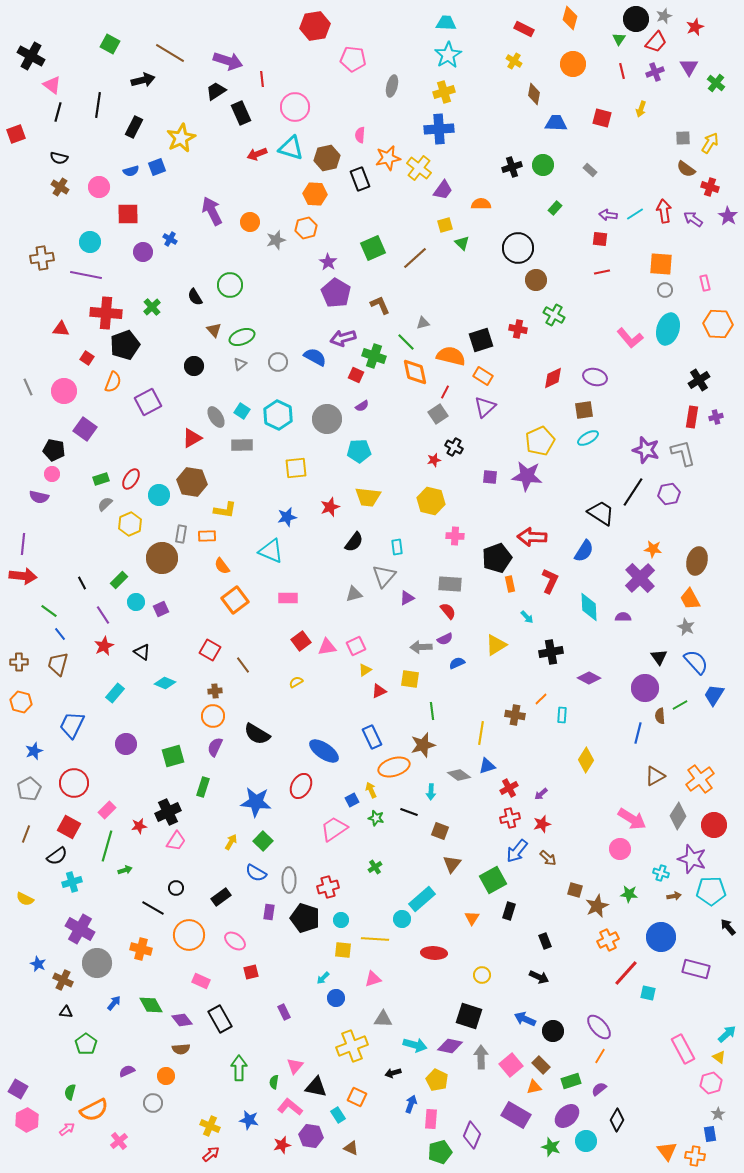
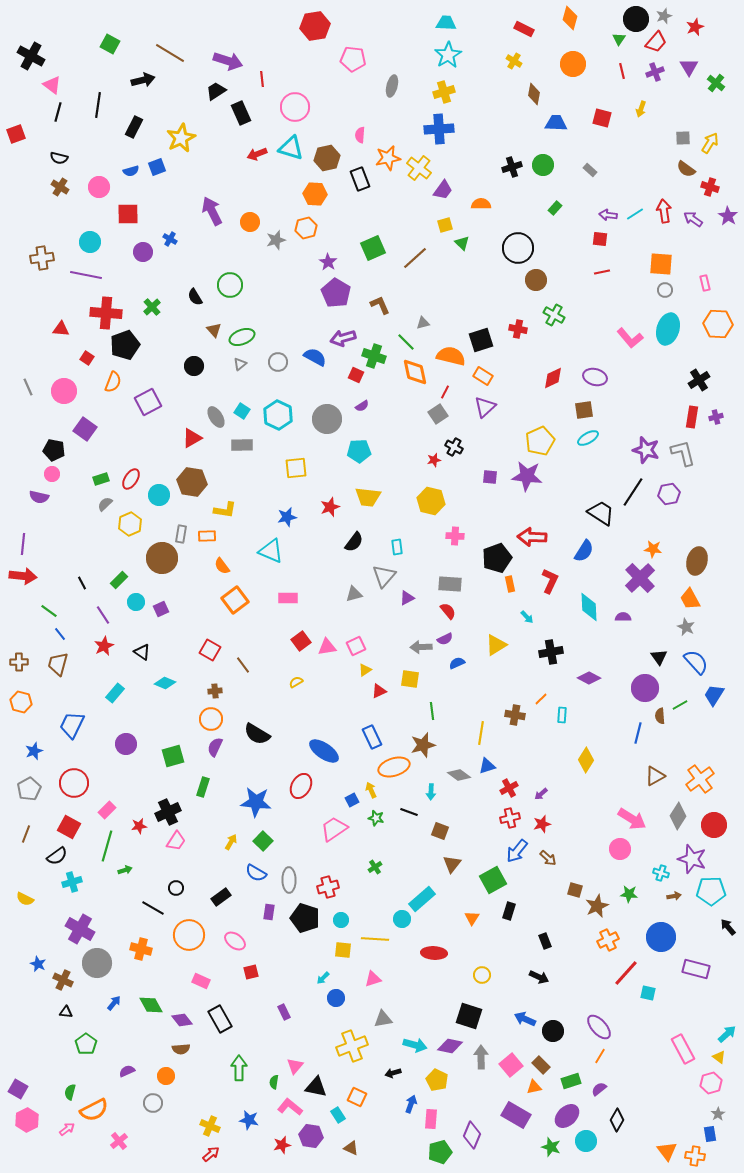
orange circle at (213, 716): moved 2 px left, 3 px down
gray triangle at (383, 1019): rotated 12 degrees counterclockwise
